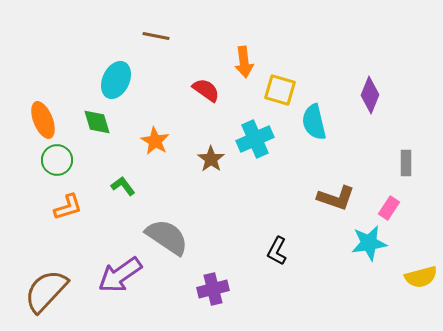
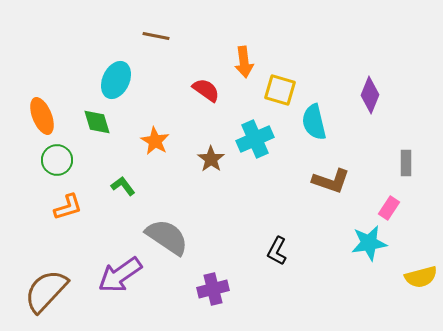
orange ellipse: moved 1 px left, 4 px up
brown L-shape: moved 5 px left, 17 px up
